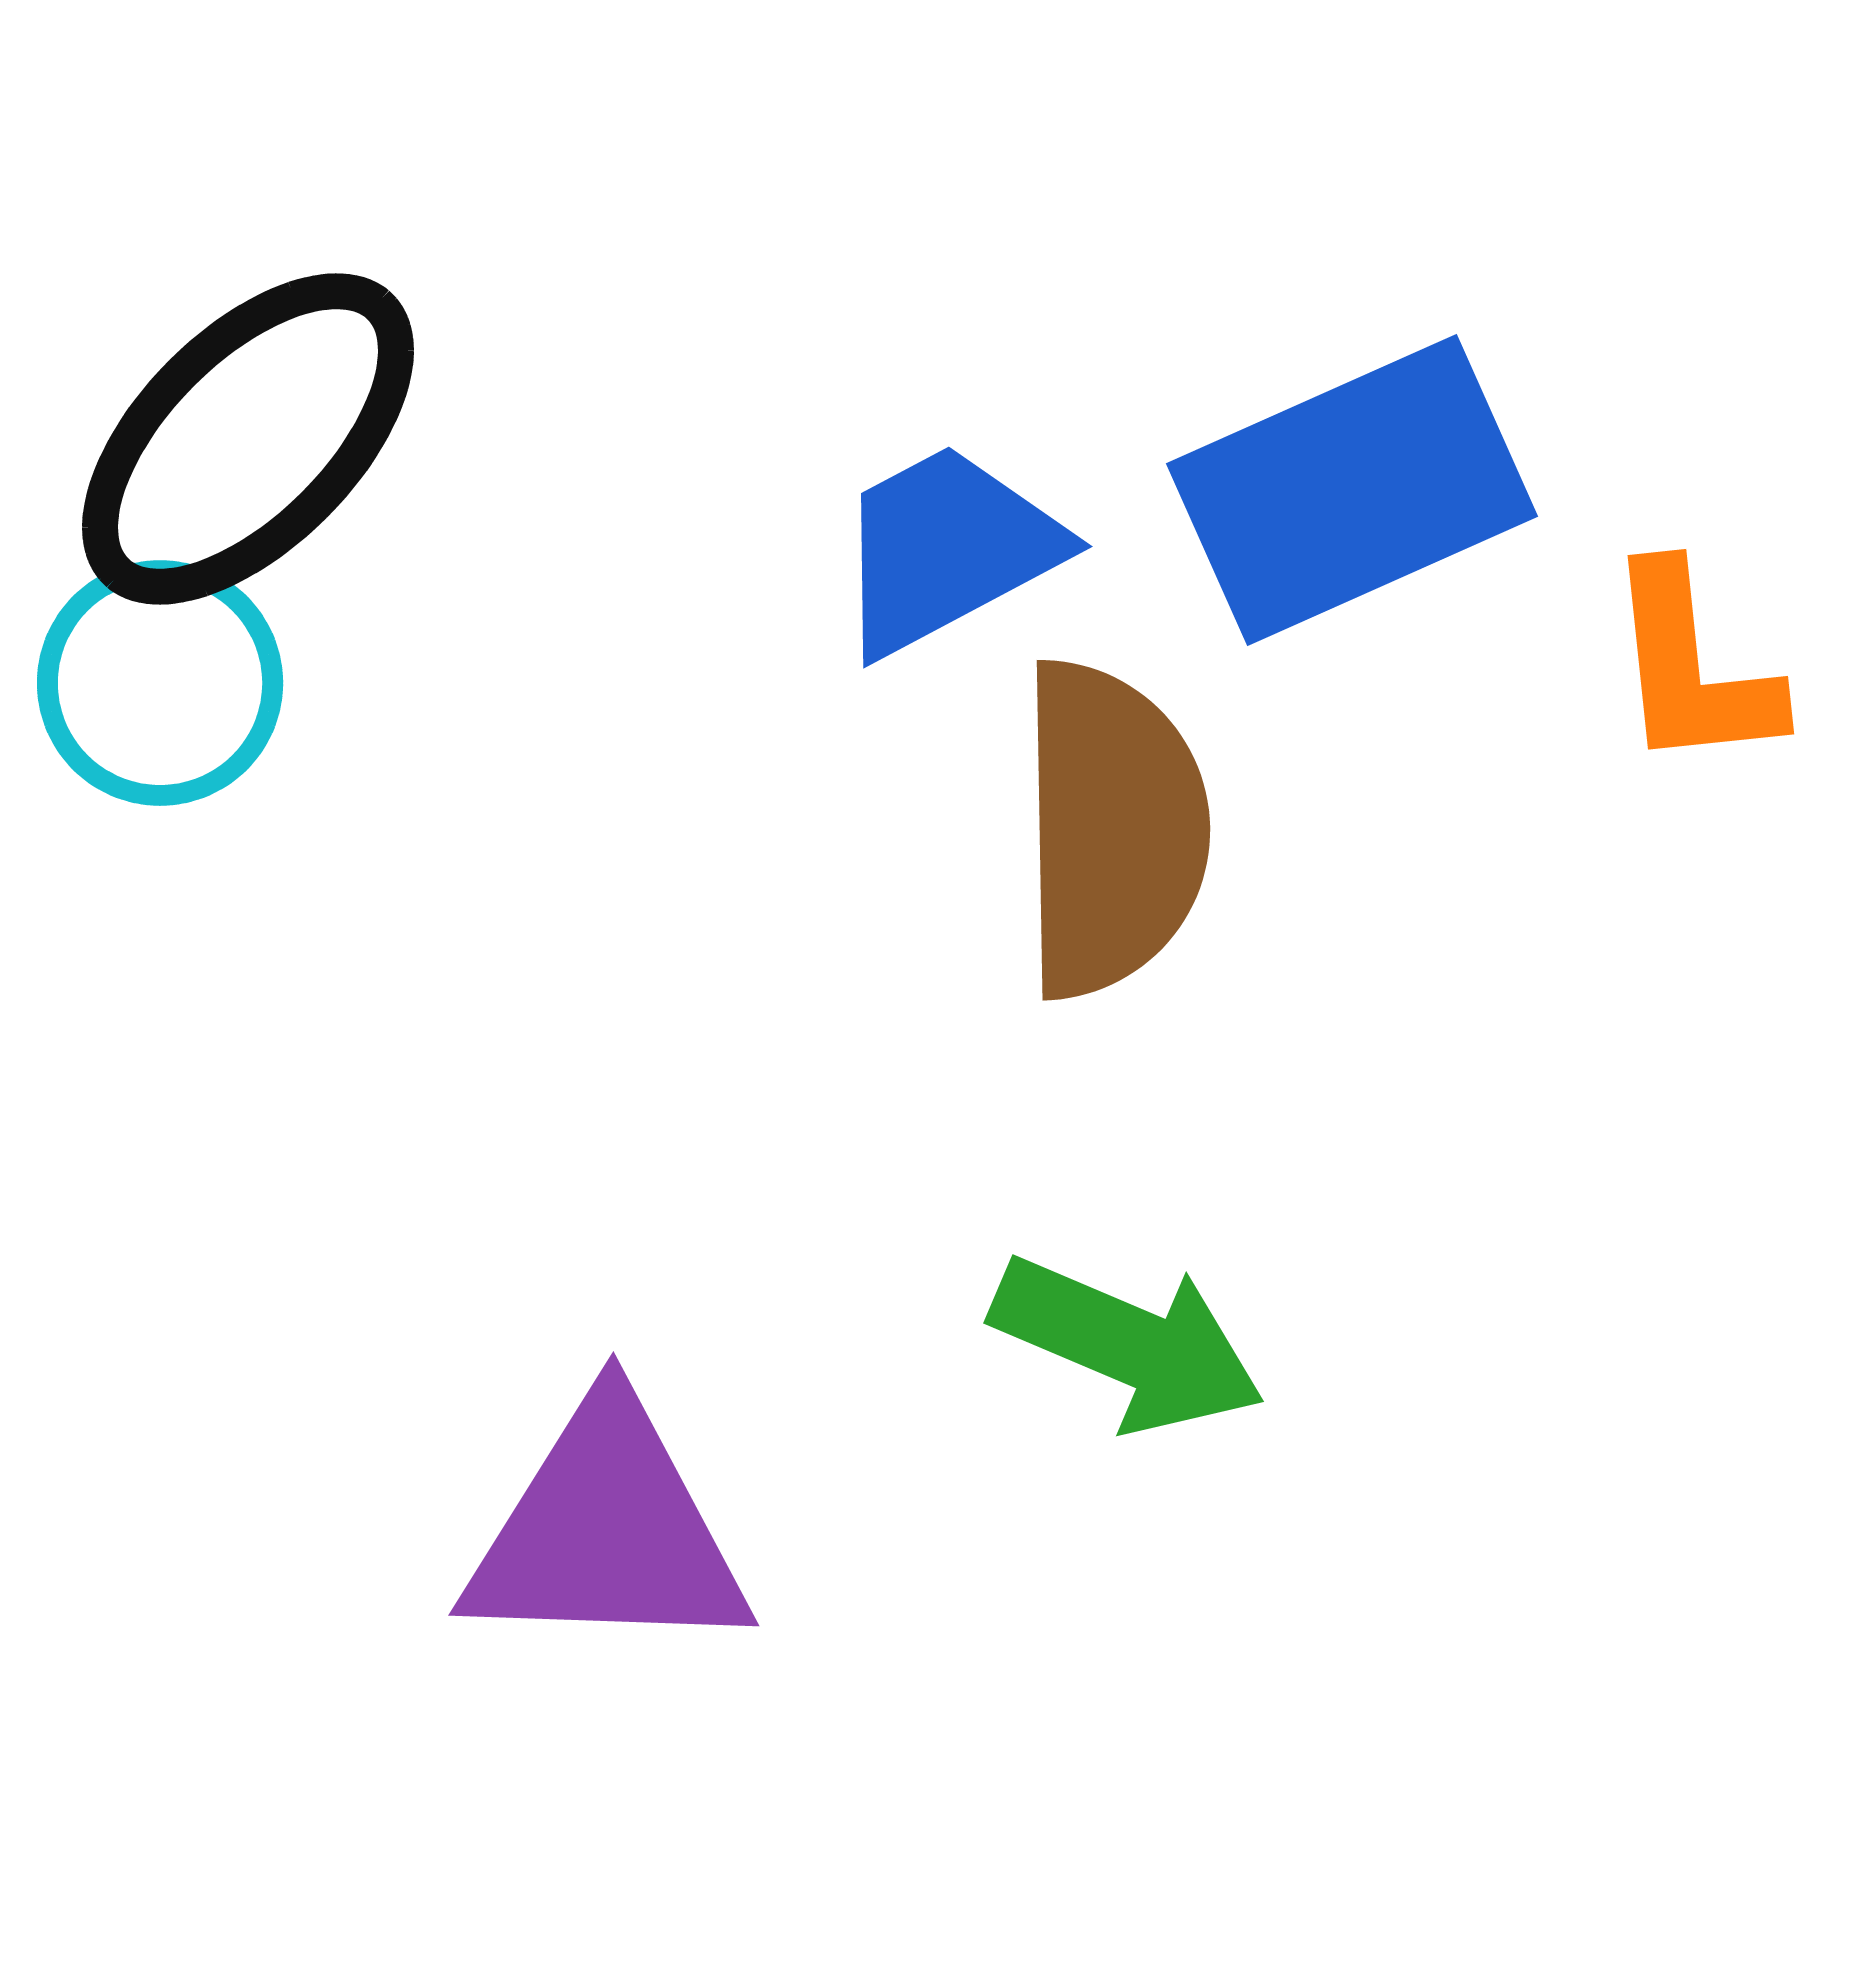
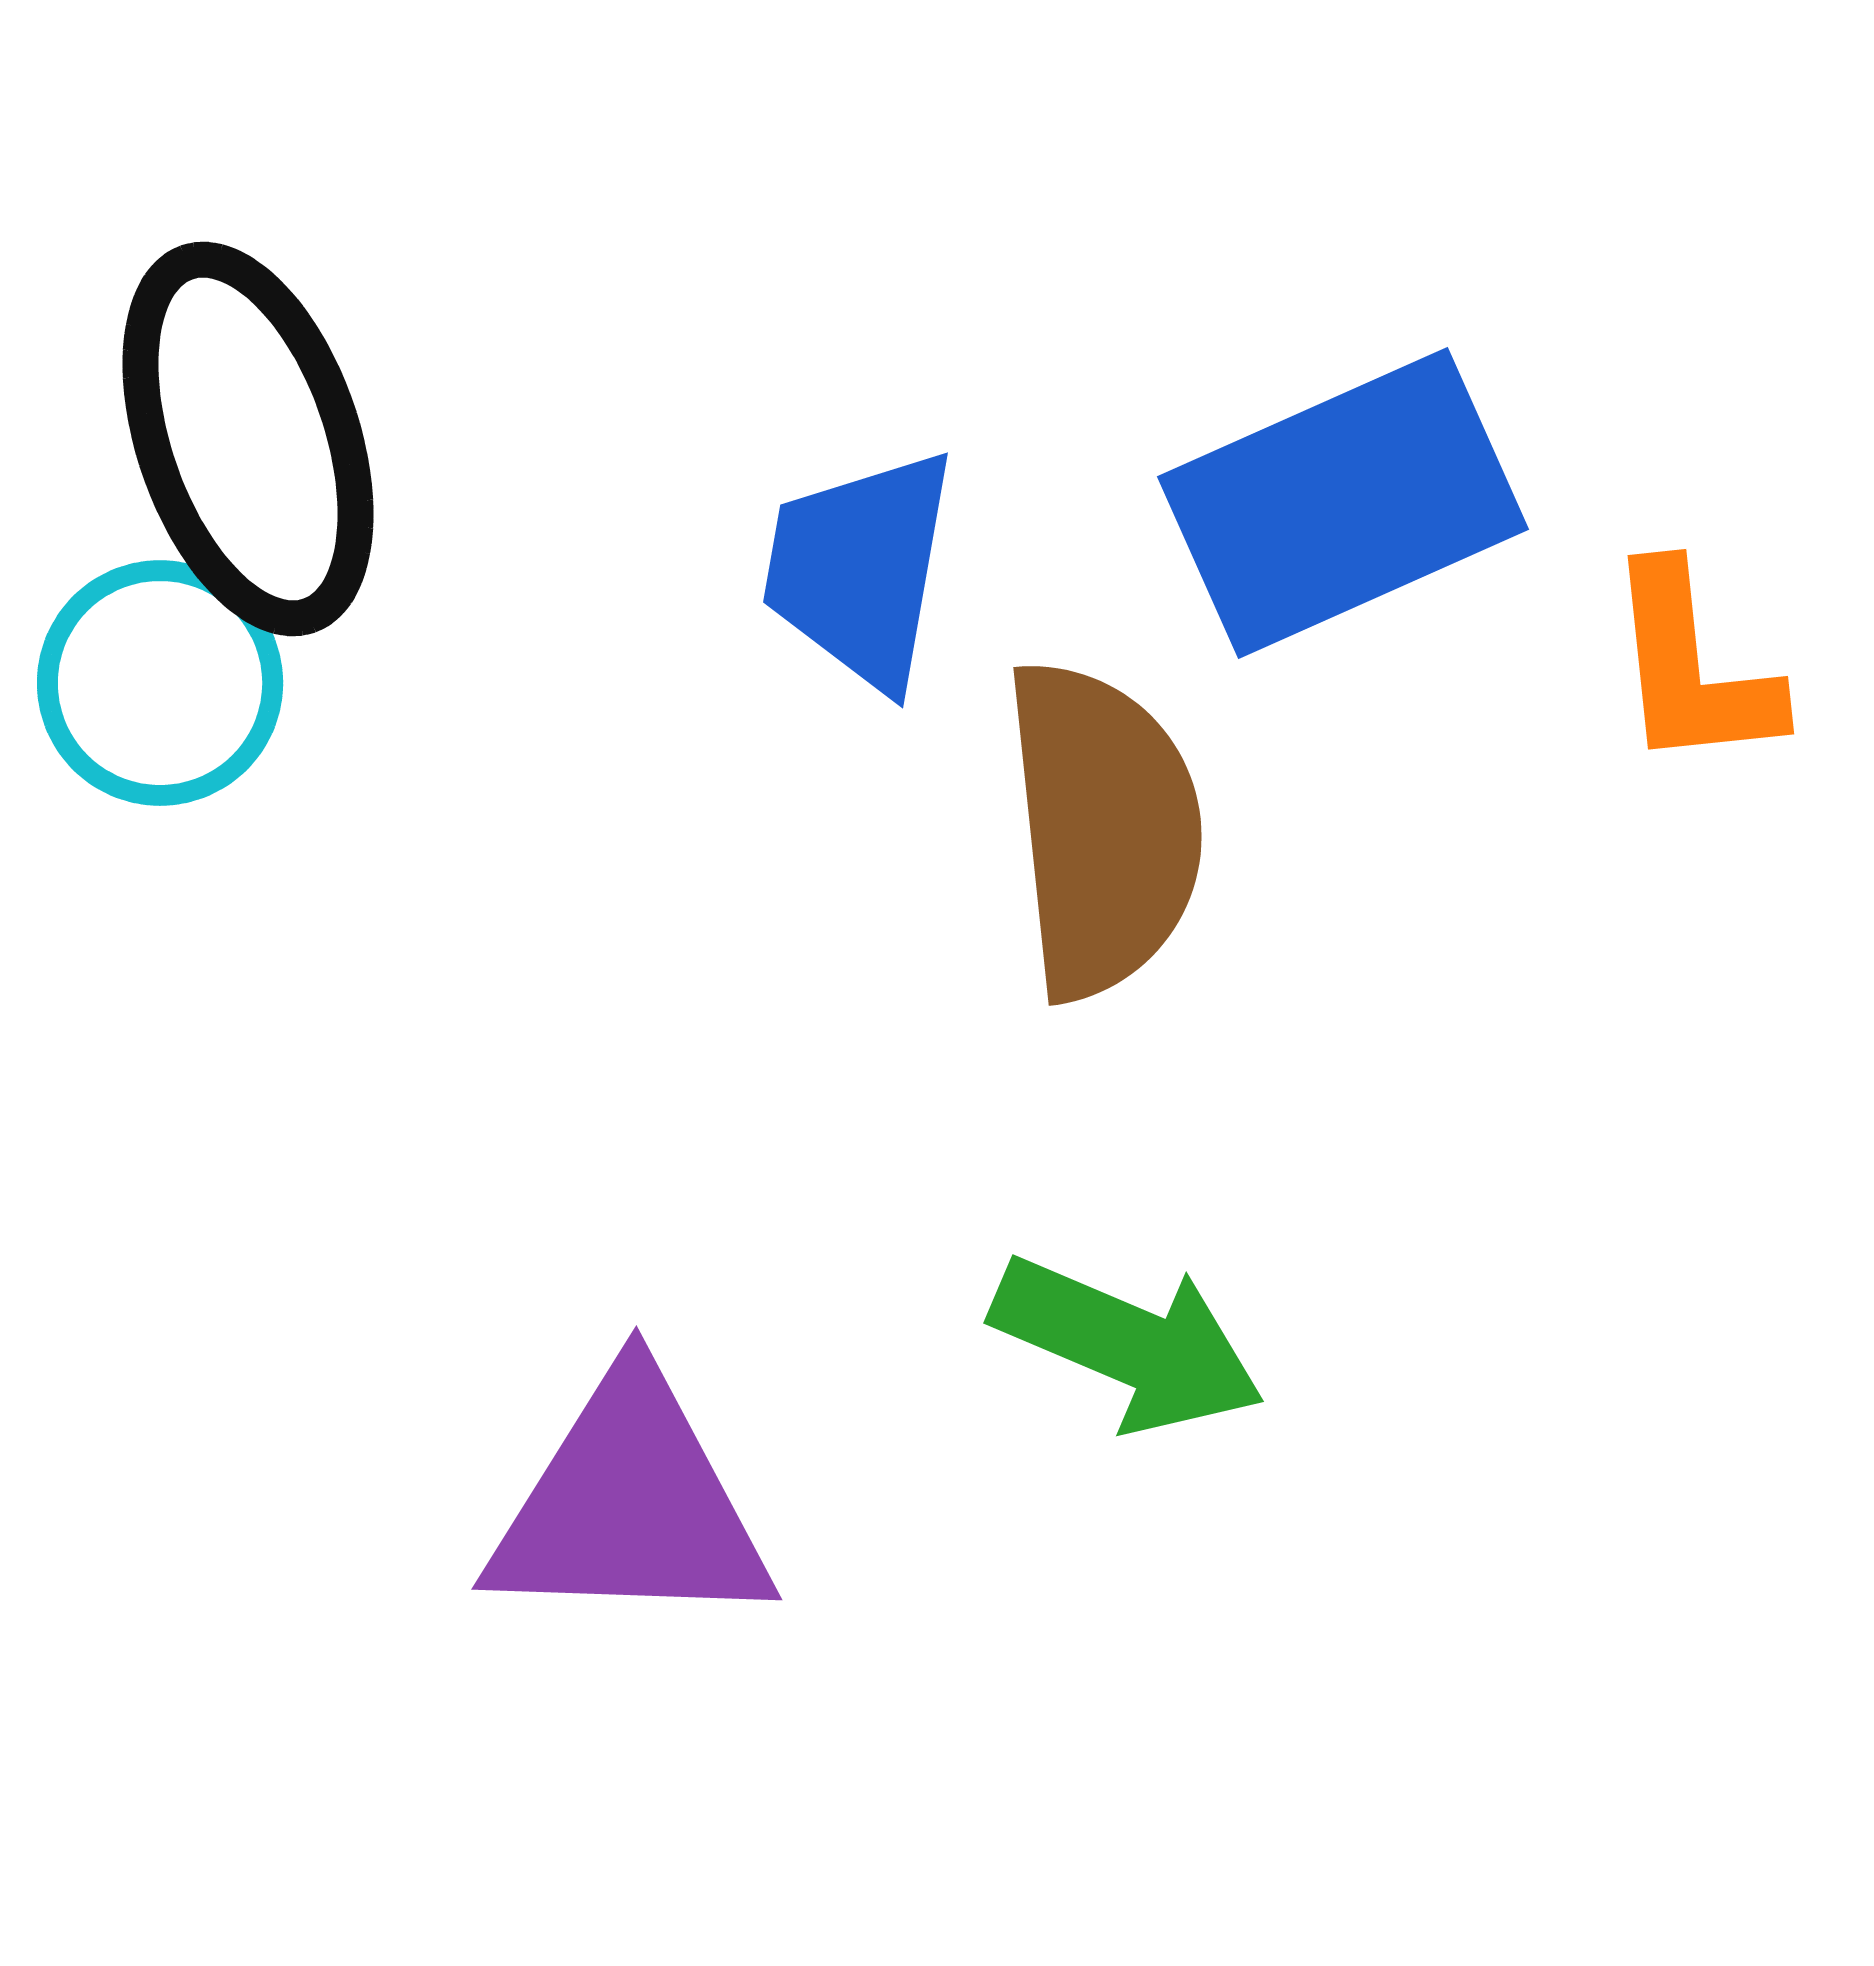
black ellipse: rotated 64 degrees counterclockwise
blue rectangle: moved 9 px left, 13 px down
blue trapezoid: moved 87 px left, 20 px down; rotated 52 degrees counterclockwise
brown semicircle: moved 9 px left; rotated 5 degrees counterclockwise
purple triangle: moved 23 px right, 26 px up
